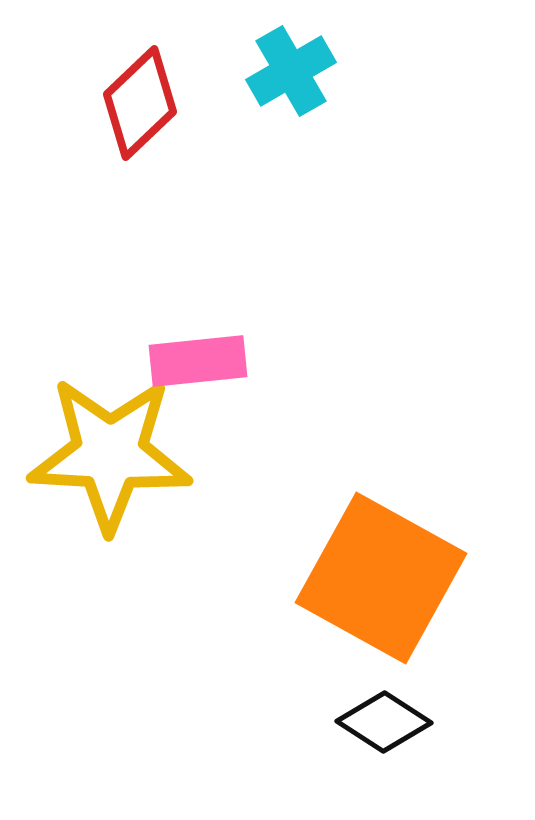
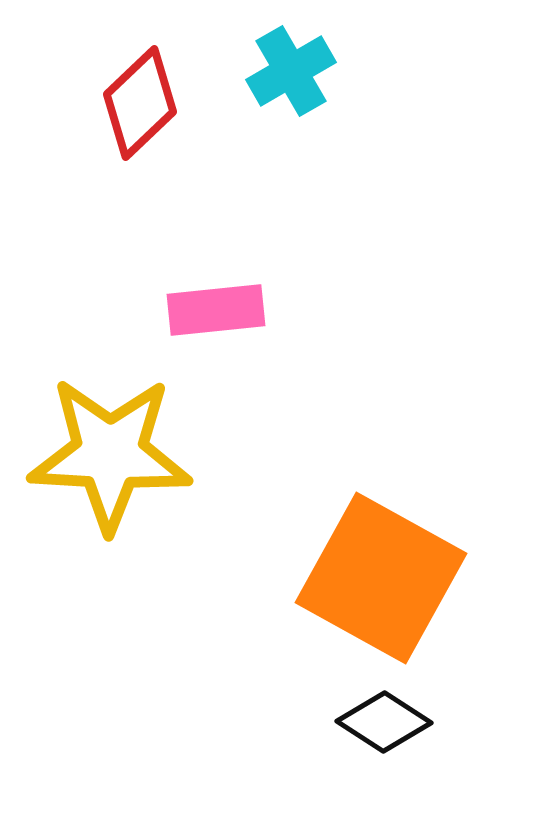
pink rectangle: moved 18 px right, 51 px up
